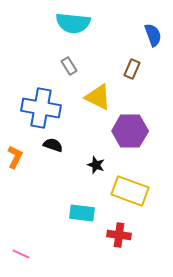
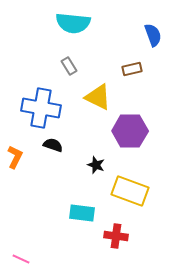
brown rectangle: rotated 54 degrees clockwise
red cross: moved 3 px left, 1 px down
pink line: moved 5 px down
